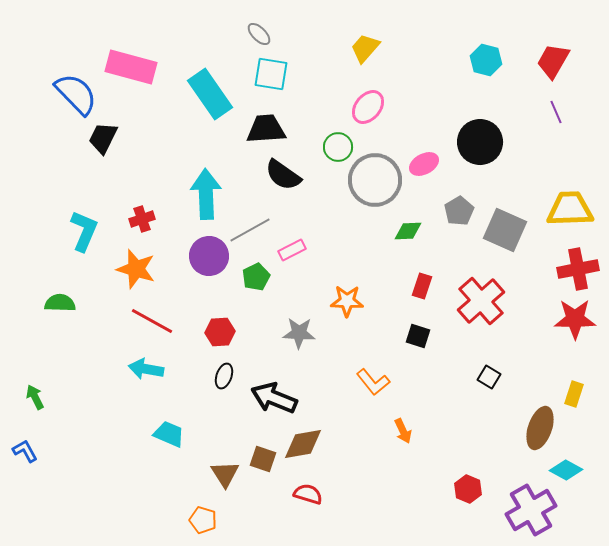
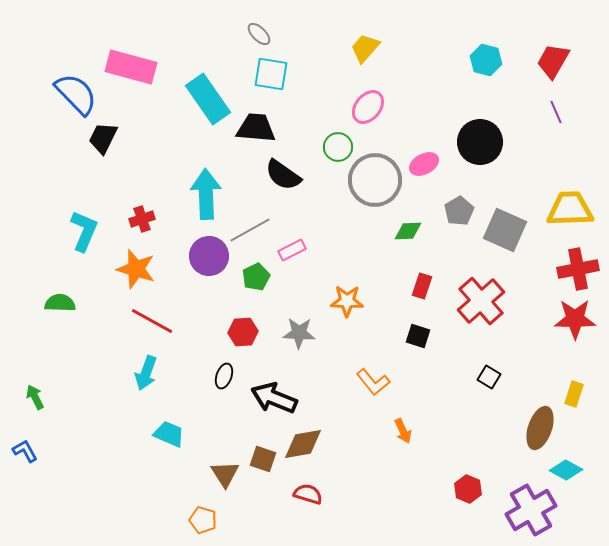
cyan rectangle at (210, 94): moved 2 px left, 5 px down
black trapezoid at (266, 129): moved 10 px left, 1 px up; rotated 9 degrees clockwise
red hexagon at (220, 332): moved 23 px right
cyan arrow at (146, 369): moved 4 px down; rotated 80 degrees counterclockwise
